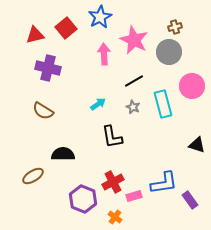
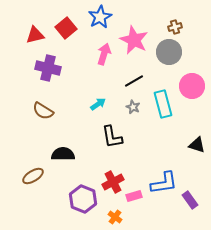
pink arrow: rotated 20 degrees clockwise
